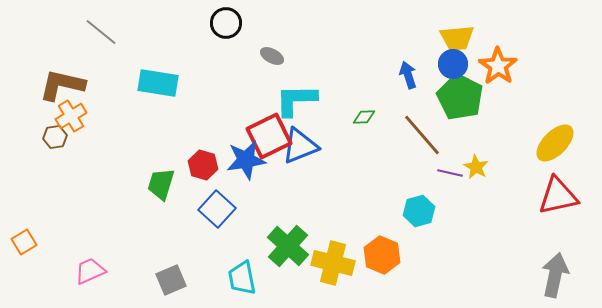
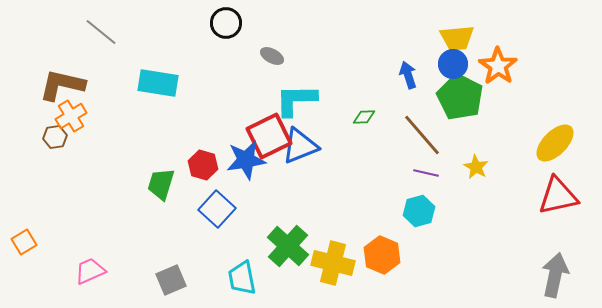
purple line: moved 24 px left
